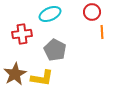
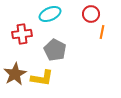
red circle: moved 1 px left, 2 px down
orange line: rotated 16 degrees clockwise
